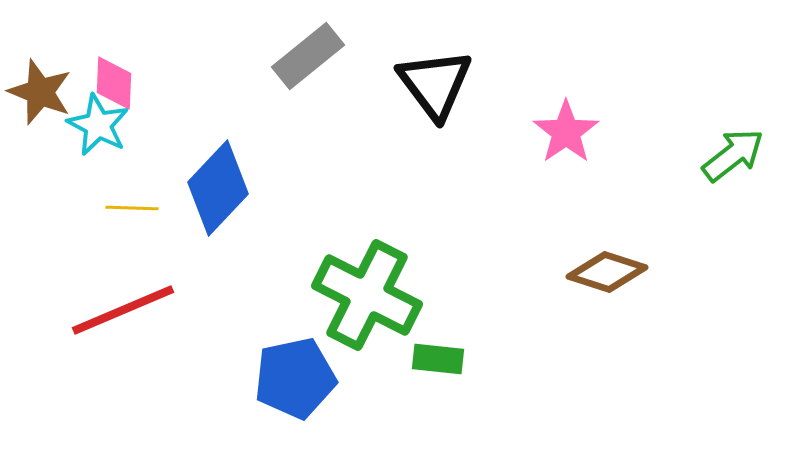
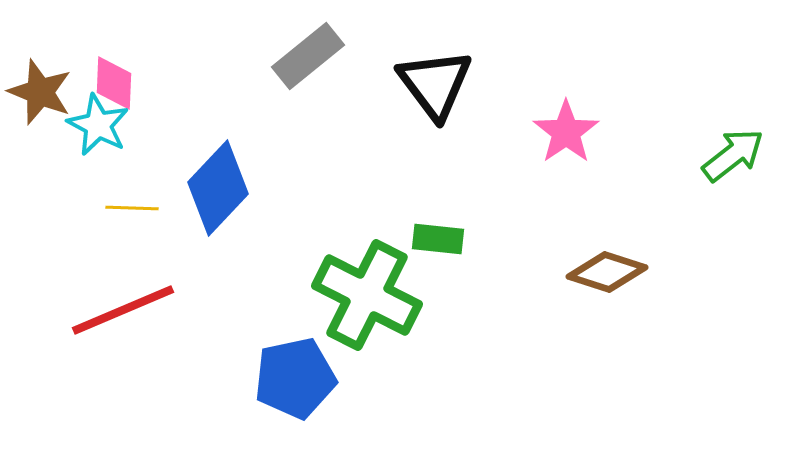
green rectangle: moved 120 px up
